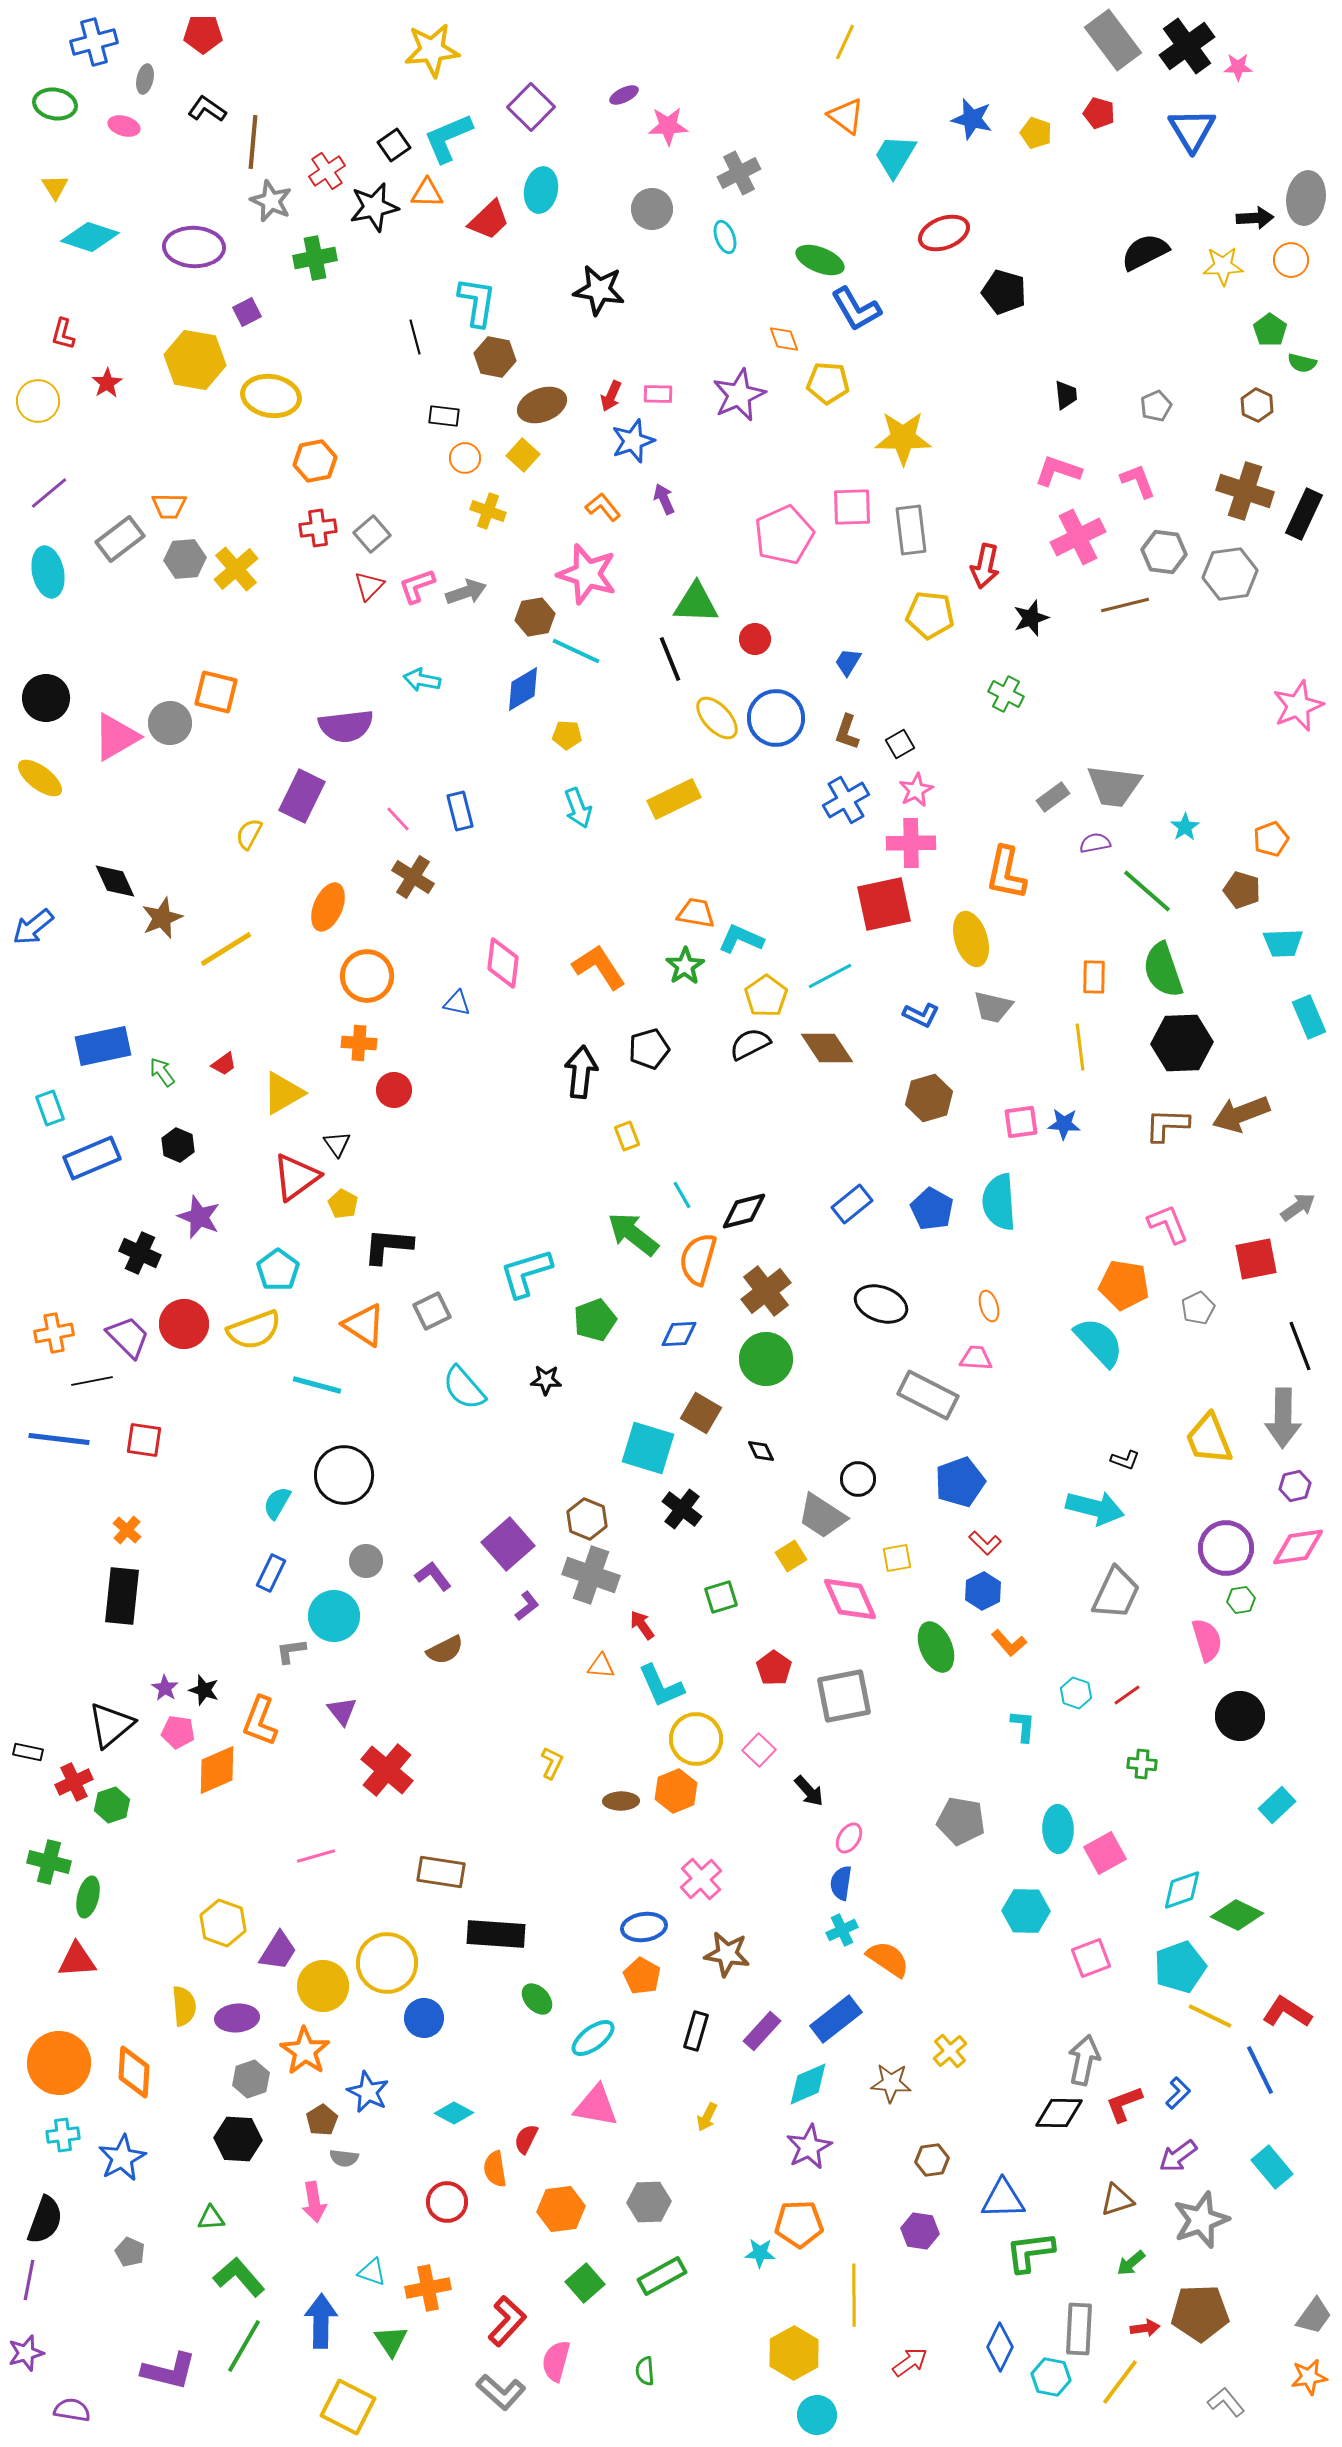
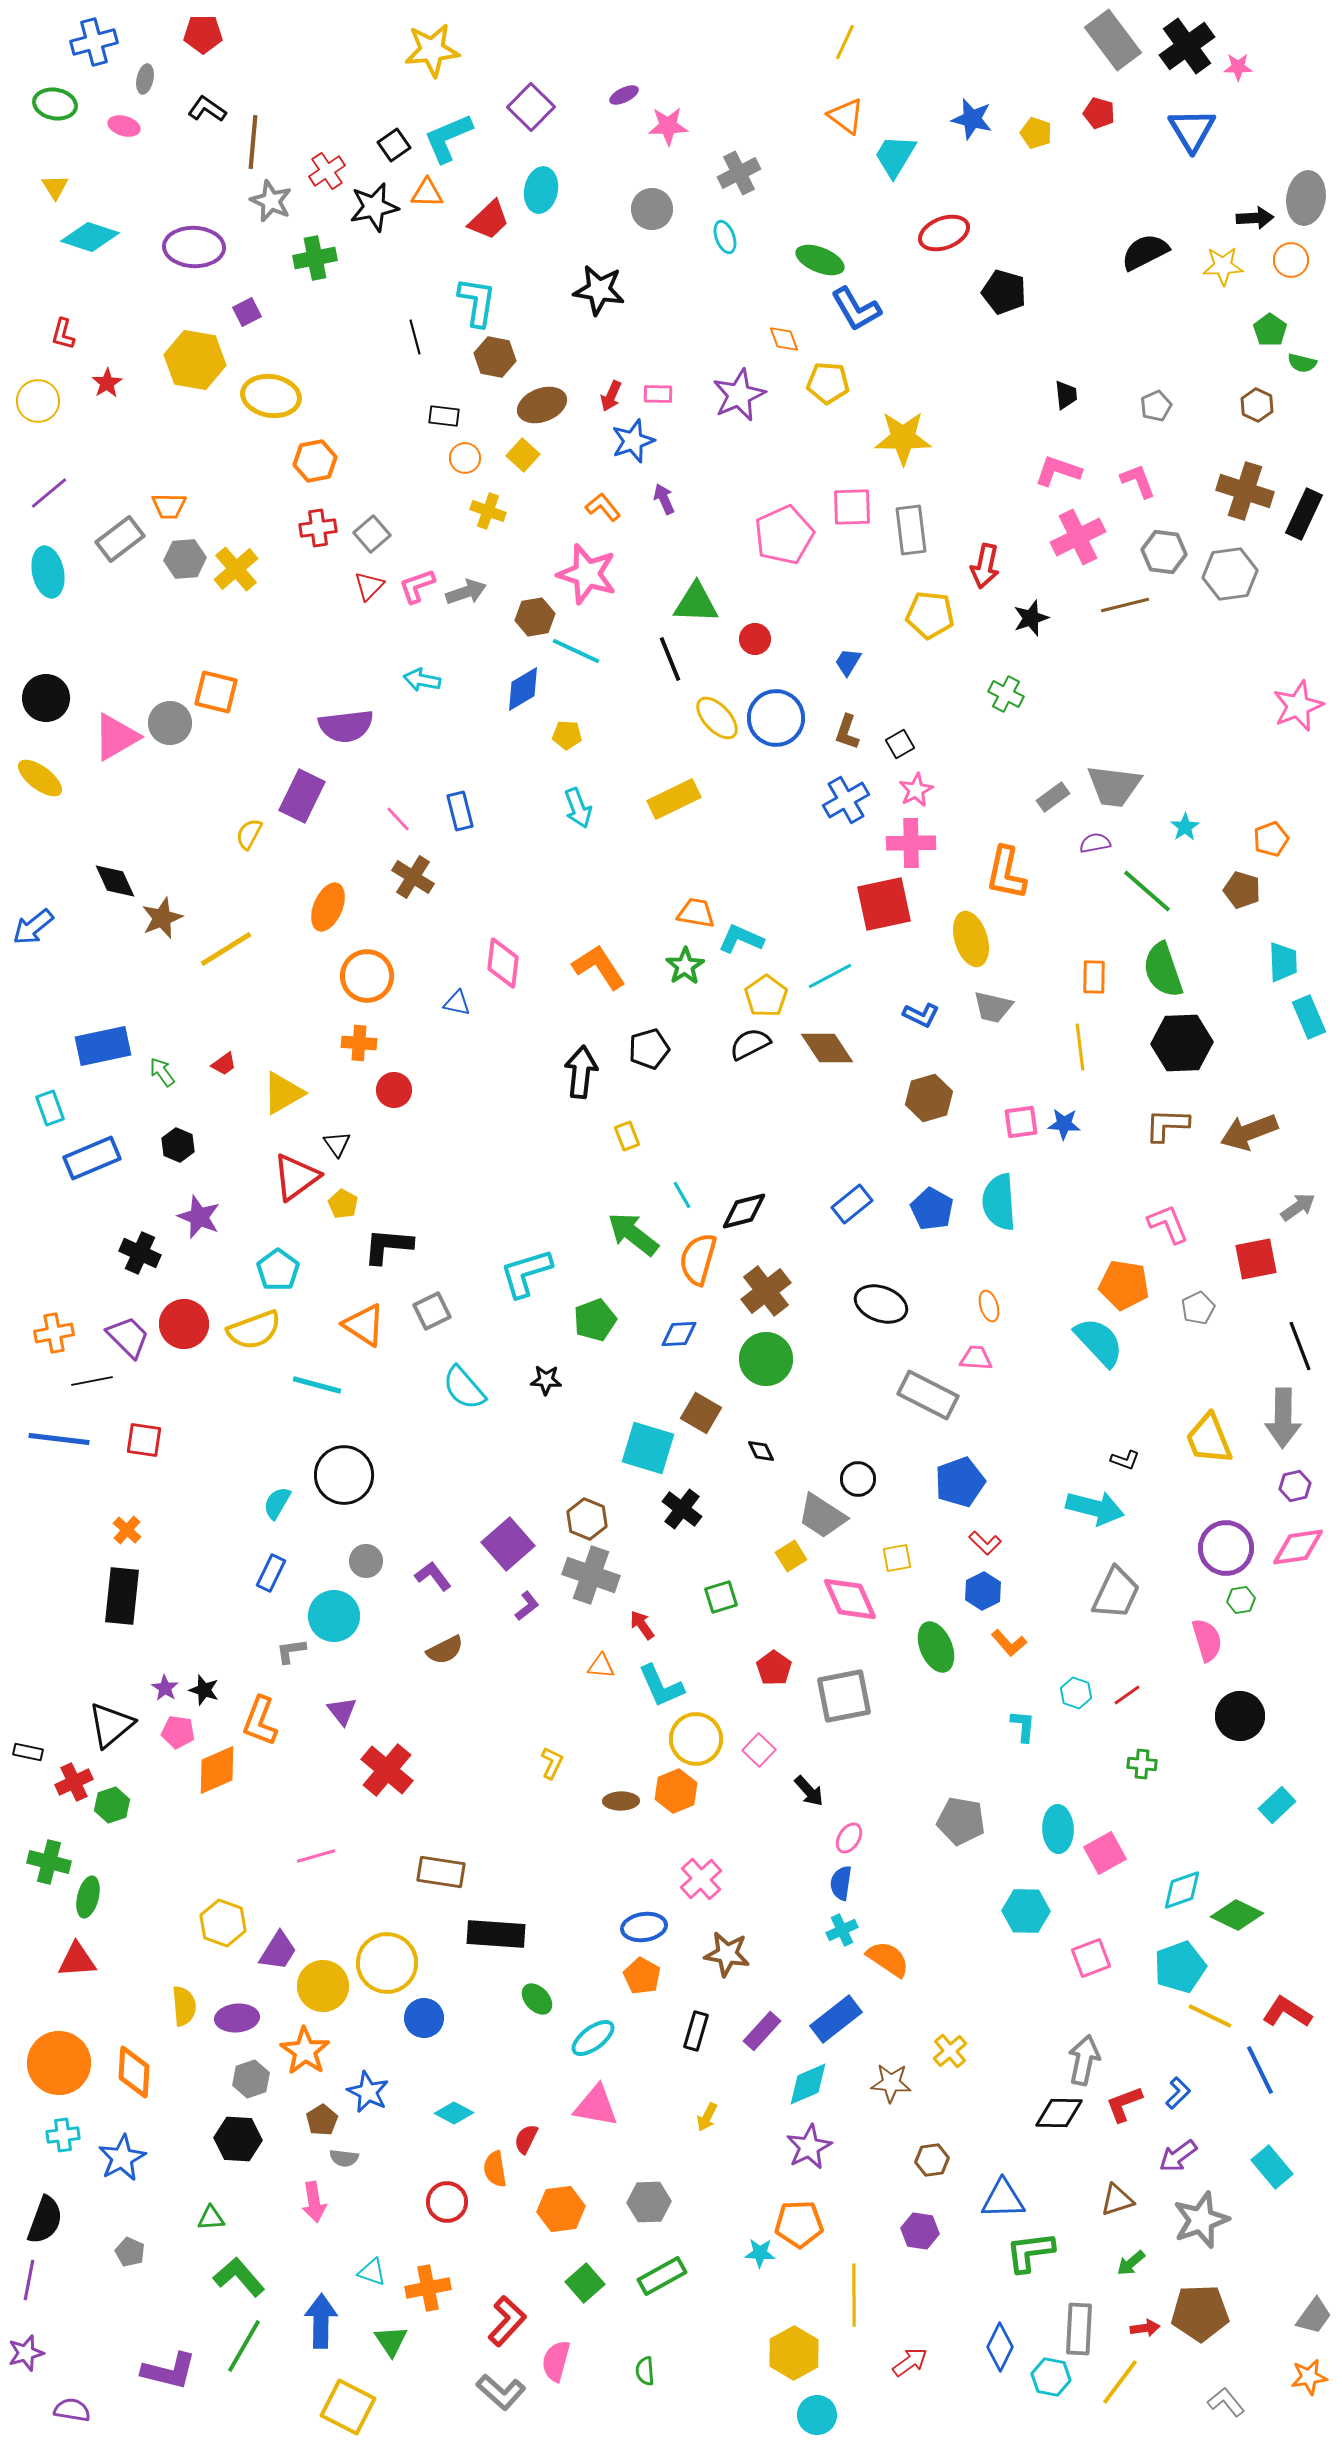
cyan trapezoid at (1283, 943): moved 19 px down; rotated 90 degrees counterclockwise
brown arrow at (1241, 1114): moved 8 px right, 18 px down
